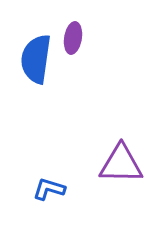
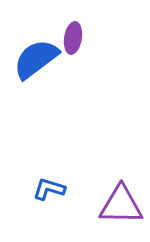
blue semicircle: rotated 45 degrees clockwise
purple triangle: moved 41 px down
